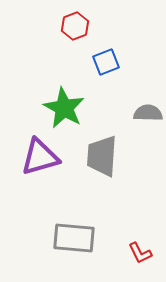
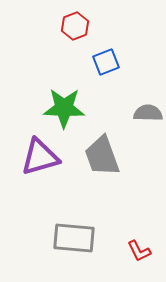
green star: rotated 27 degrees counterclockwise
gray trapezoid: rotated 24 degrees counterclockwise
red L-shape: moved 1 px left, 2 px up
